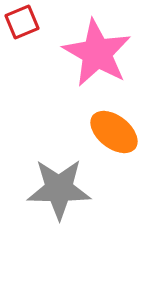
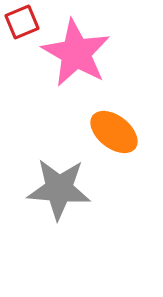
pink star: moved 21 px left
gray star: rotated 4 degrees clockwise
